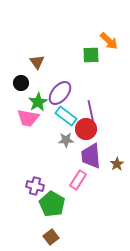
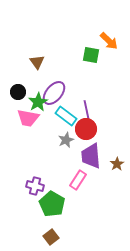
green square: rotated 12 degrees clockwise
black circle: moved 3 px left, 9 px down
purple ellipse: moved 6 px left
purple line: moved 4 px left
gray star: rotated 21 degrees counterclockwise
